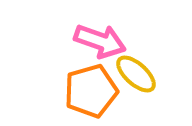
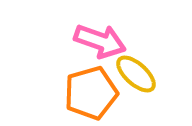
orange pentagon: moved 2 px down
